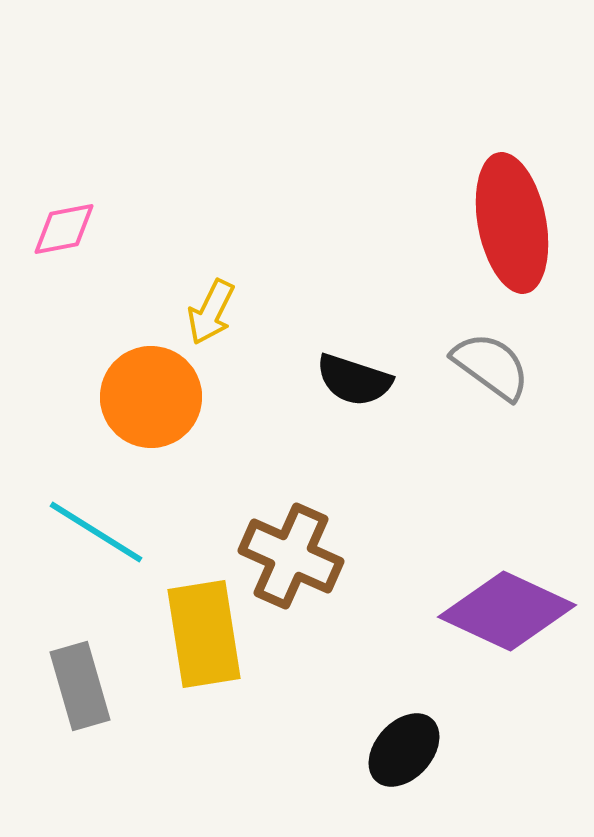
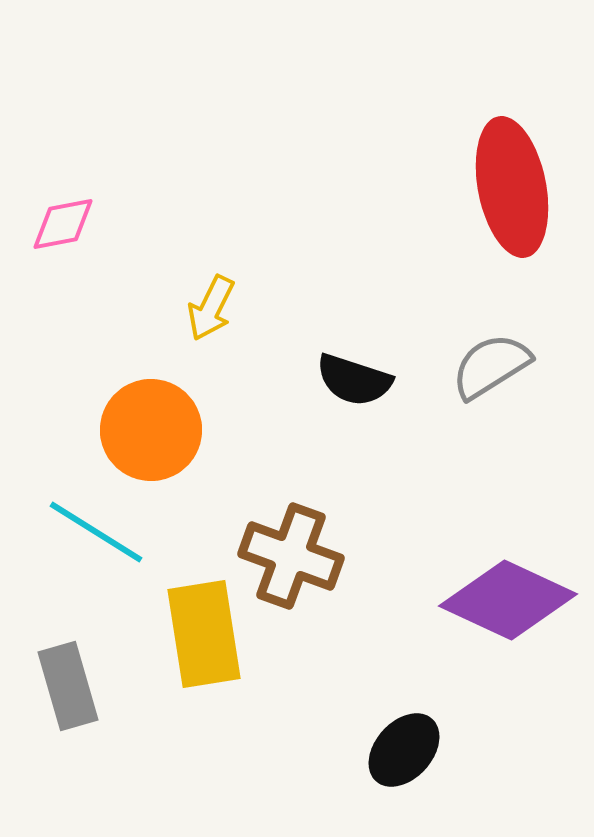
red ellipse: moved 36 px up
pink diamond: moved 1 px left, 5 px up
yellow arrow: moved 4 px up
gray semicircle: rotated 68 degrees counterclockwise
orange circle: moved 33 px down
brown cross: rotated 4 degrees counterclockwise
purple diamond: moved 1 px right, 11 px up
gray rectangle: moved 12 px left
